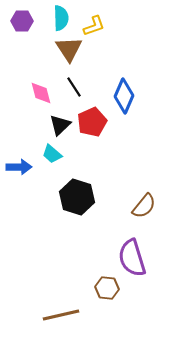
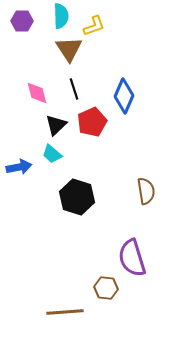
cyan semicircle: moved 2 px up
black line: moved 2 px down; rotated 15 degrees clockwise
pink diamond: moved 4 px left
black triangle: moved 4 px left
blue arrow: rotated 10 degrees counterclockwise
brown semicircle: moved 2 px right, 15 px up; rotated 48 degrees counterclockwise
brown hexagon: moved 1 px left
brown line: moved 4 px right, 3 px up; rotated 9 degrees clockwise
